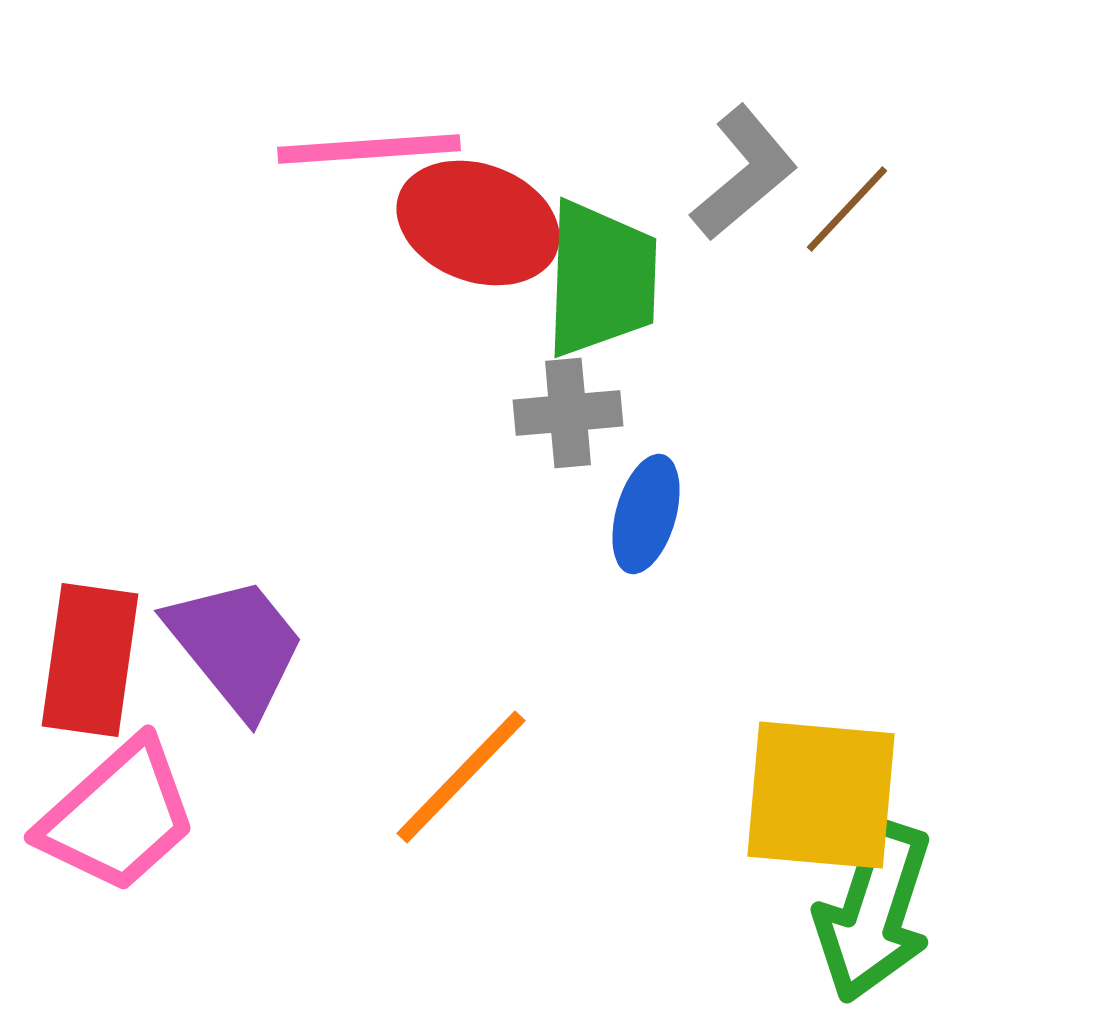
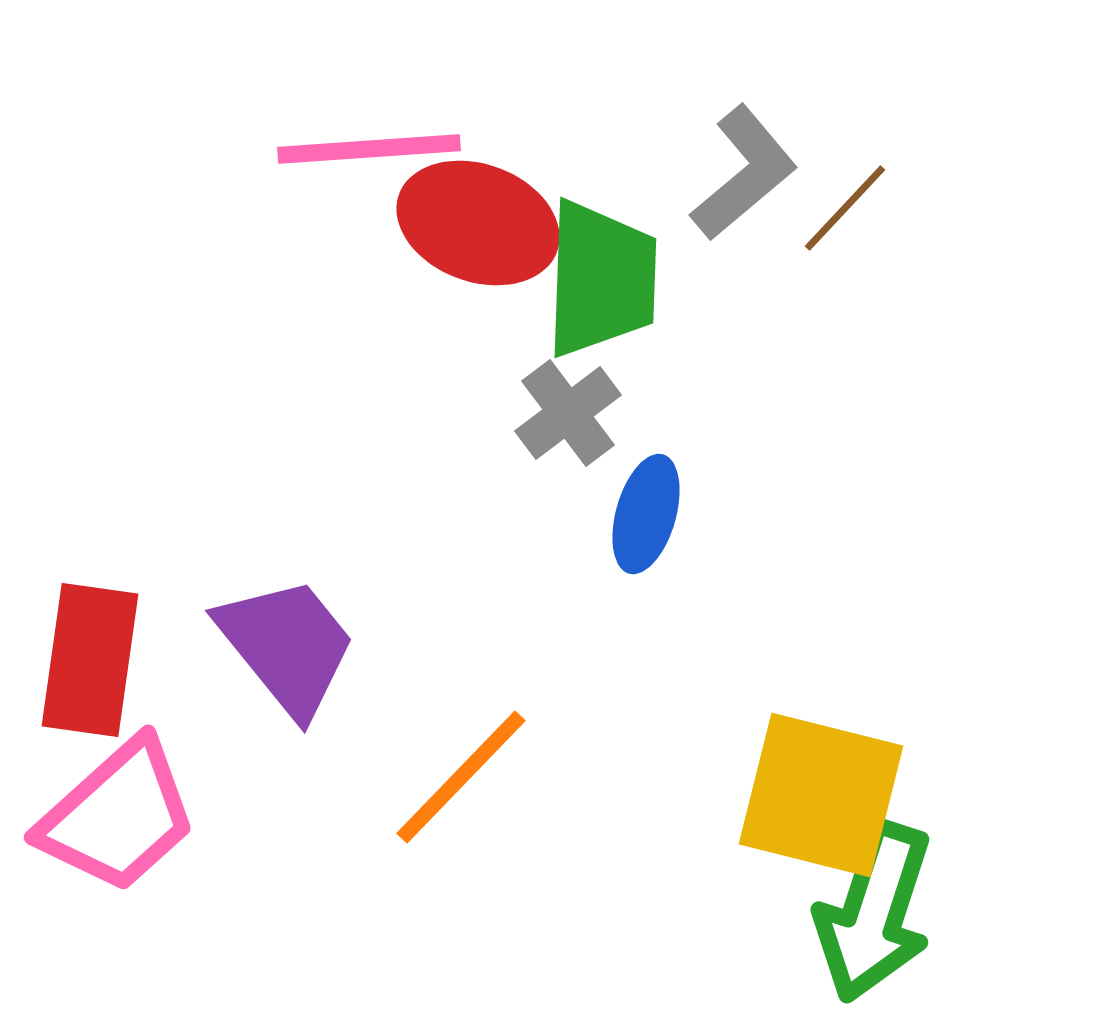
brown line: moved 2 px left, 1 px up
gray cross: rotated 32 degrees counterclockwise
purple trapezoid: moved 51 px right
yellow square: rotated 9 degrees clockwise
